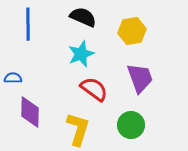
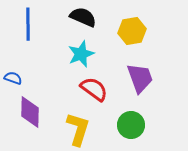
blue semicircle: rotated 18 degrees clockwise
